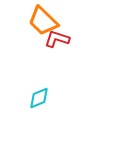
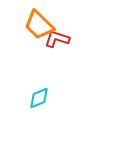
orange trapezoid: moved 4 px left, 4 px down
